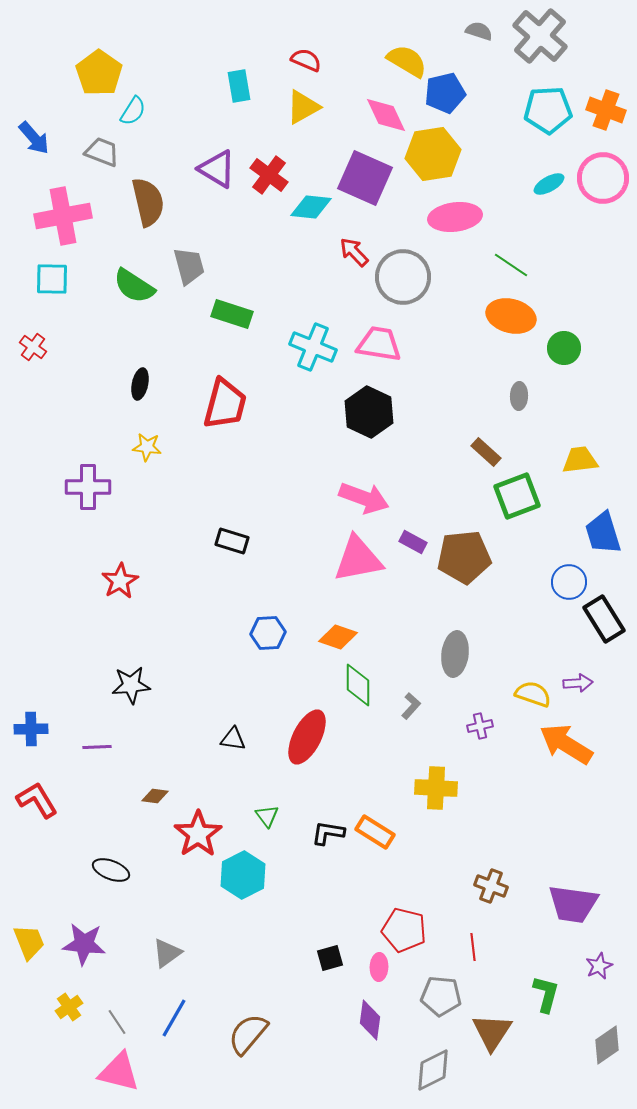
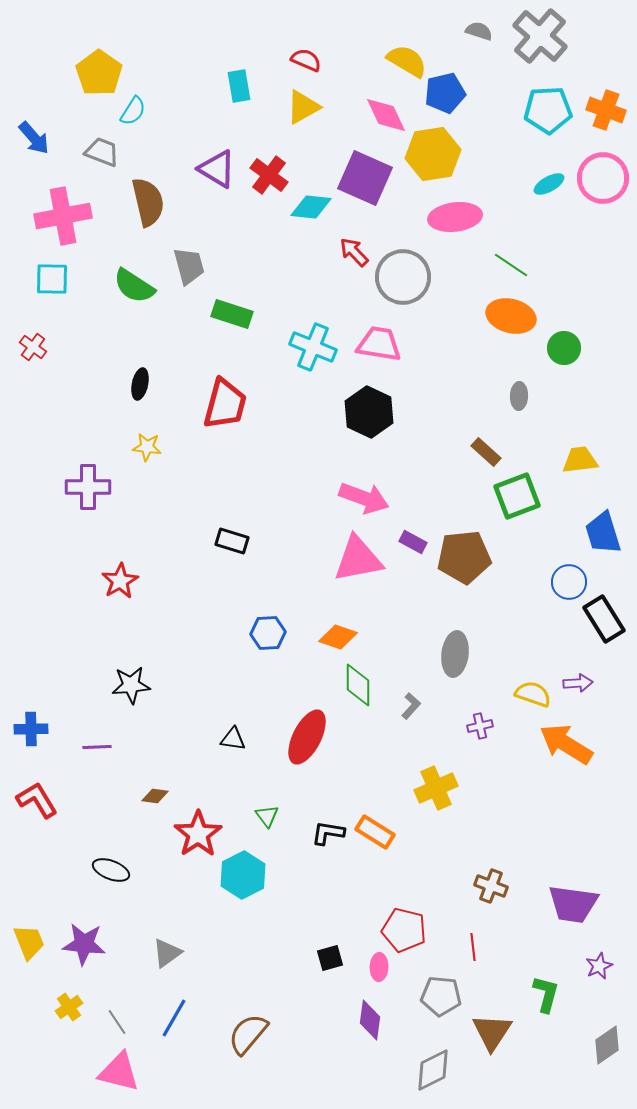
yellow cross at (436, 788): rotated 27 degrees counterclockwise
